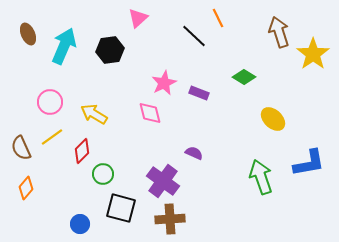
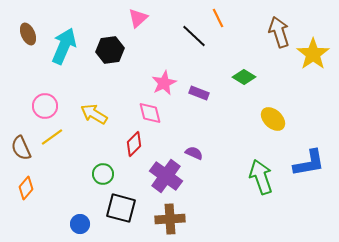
pink circle: moved 5 px left, 4 px down
red diamond: moved 52 px right, 7 px up
purple cross: moved 3 px right, 5 px up
